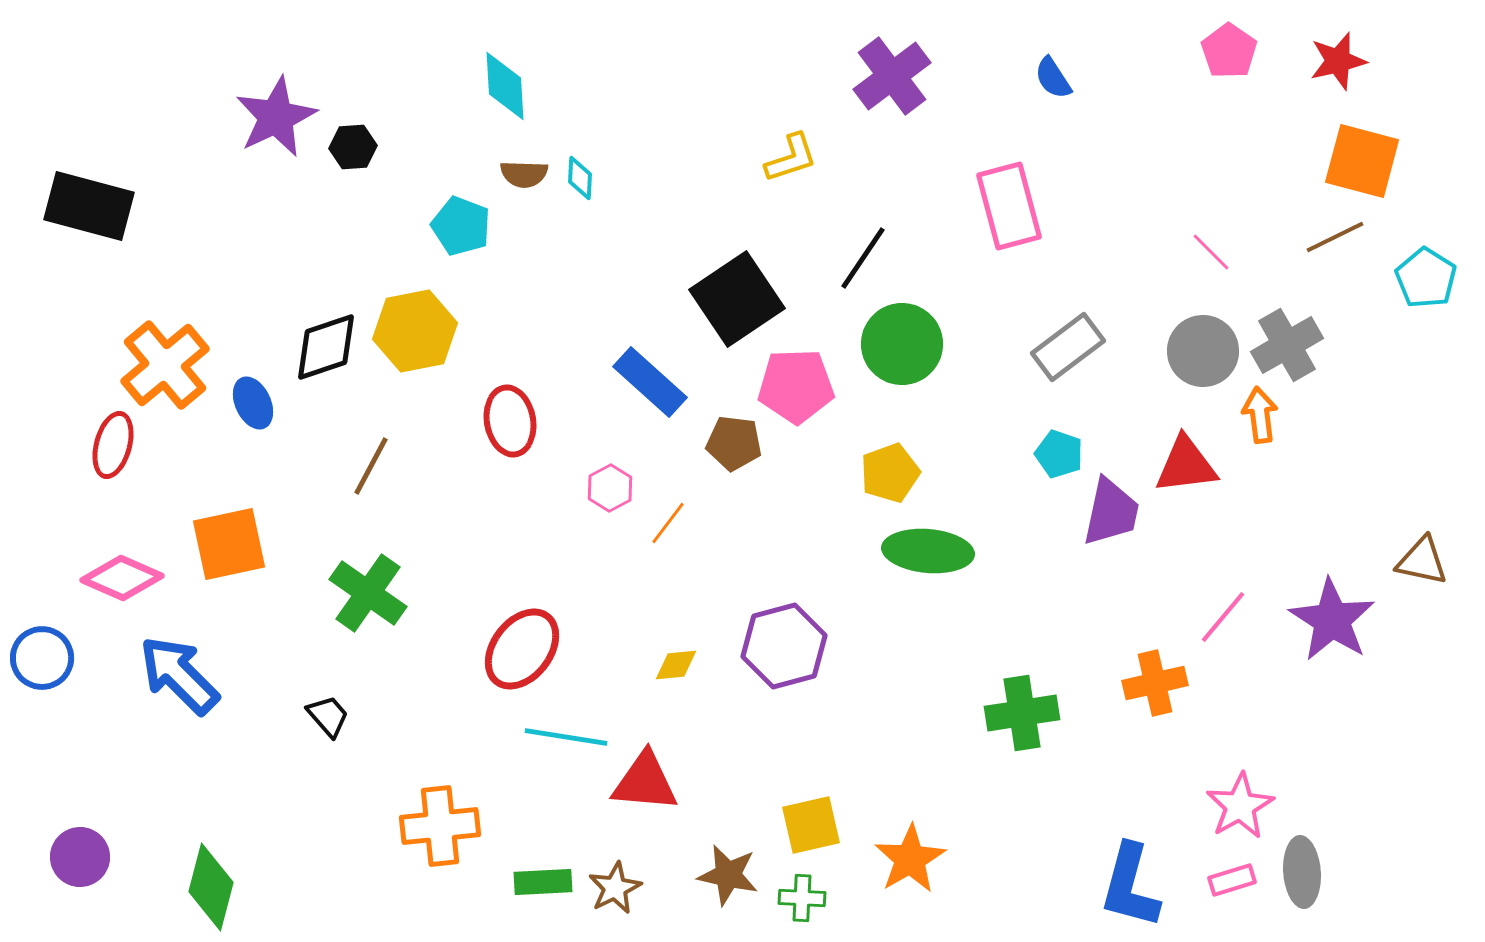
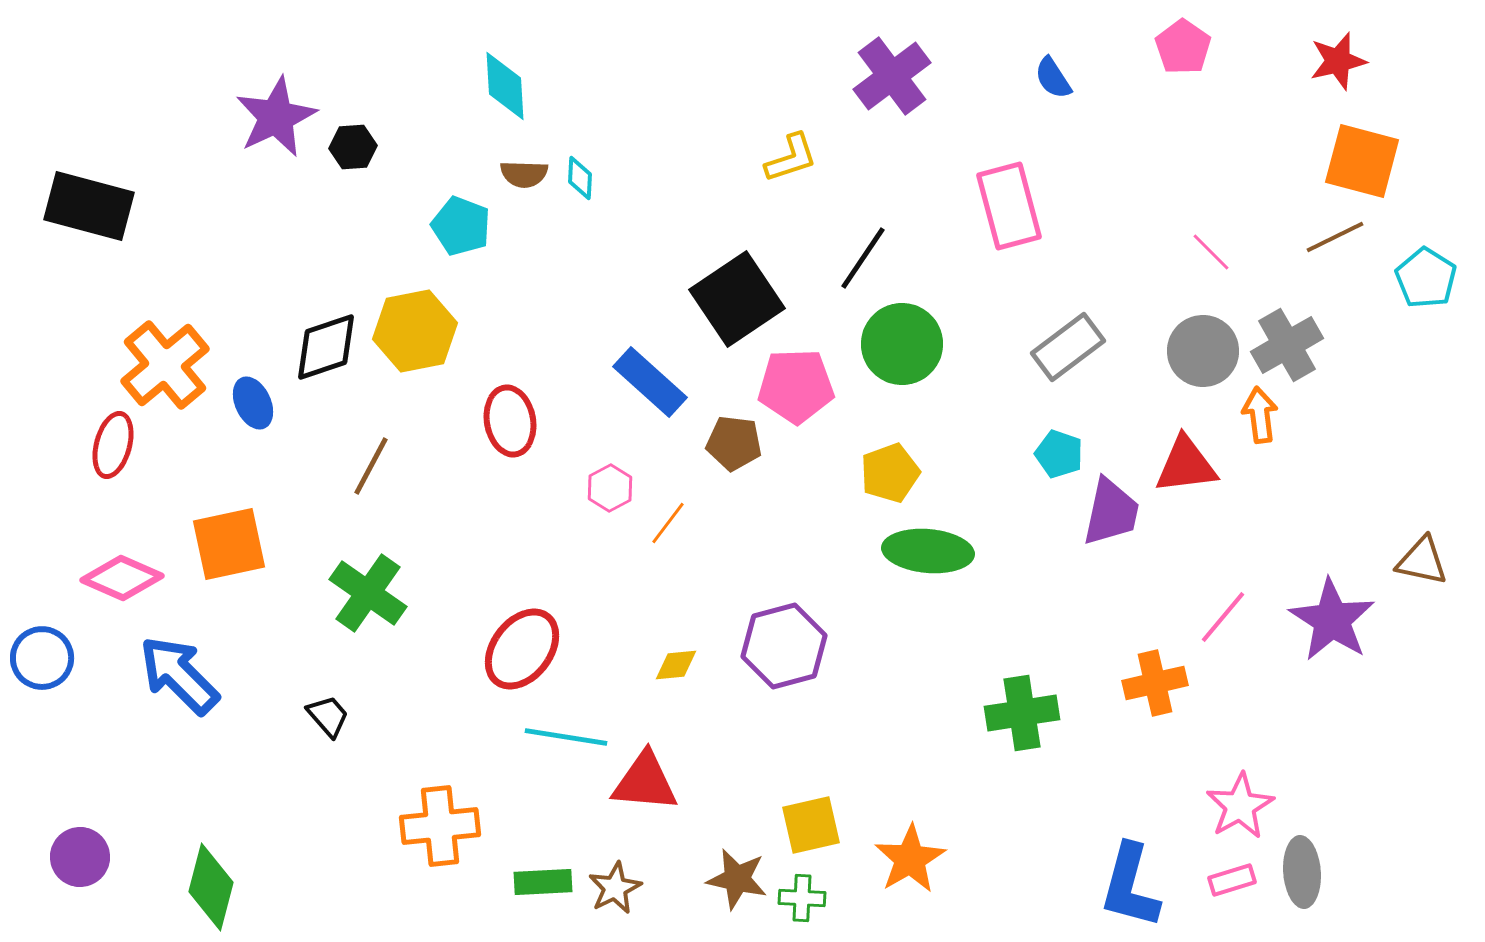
pink pentagon at (1229, 51): moved 46 px left, 4 px up
brown star at (728, 875): moved 9 px right, 4 px down
